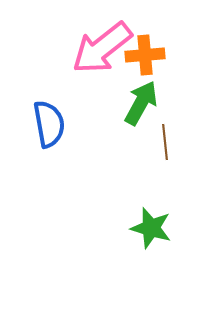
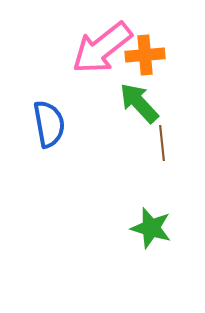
green arrow: moved 2 px left; rotated 72 degrees counterclockwise
brown line: moved 3 px left, 1 px down
